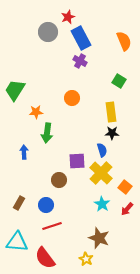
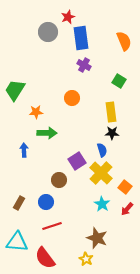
blue rectangle: rotated 20 degrees clockwise
purple cross: moved 4 px right, 4 px down
green arrow: rotated 96 degrees counterclockwise
blue arrow: moved 2 px up
purple square: rotated 30 degrees counterclockwise
blue circle: moved 3 px up
brown star: moved 2 px left
